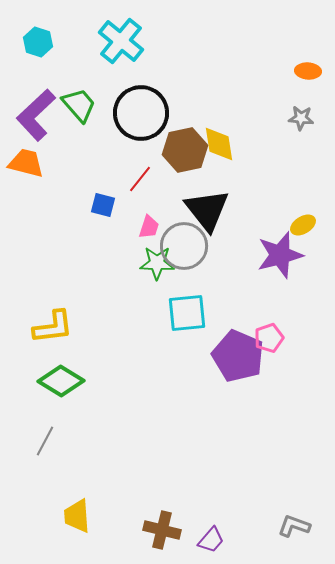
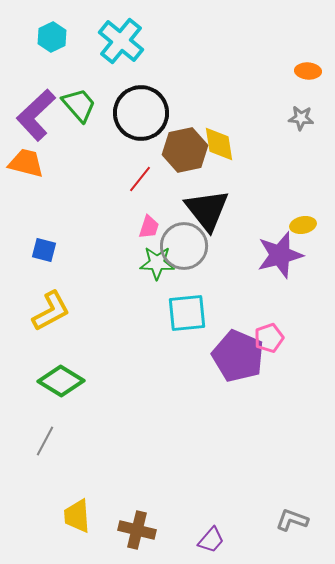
cyan hexagon: moved 14 px right, 5 px up; rotated 16 degrees clockwise
blue square: moved 59 px left, 45 px down
yellow ellipse: rotated 20 degrees clockwise
yellow L-shape: moved 2 px left, 16 px up; rotated 21 degrees counterclockwise
gray L-shape: moved 2 px left, 6 px up
brown cross: moved 25 px left
